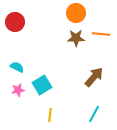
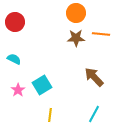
cyan semicircle: moved 3 px left, 8 px up
brown arrow: rotated 85 degrees counterclockwise
pink star: rotated 24 degrees counterclockwise
